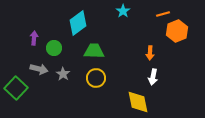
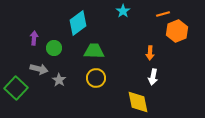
gray star: moved 4 px left, 6 px down
